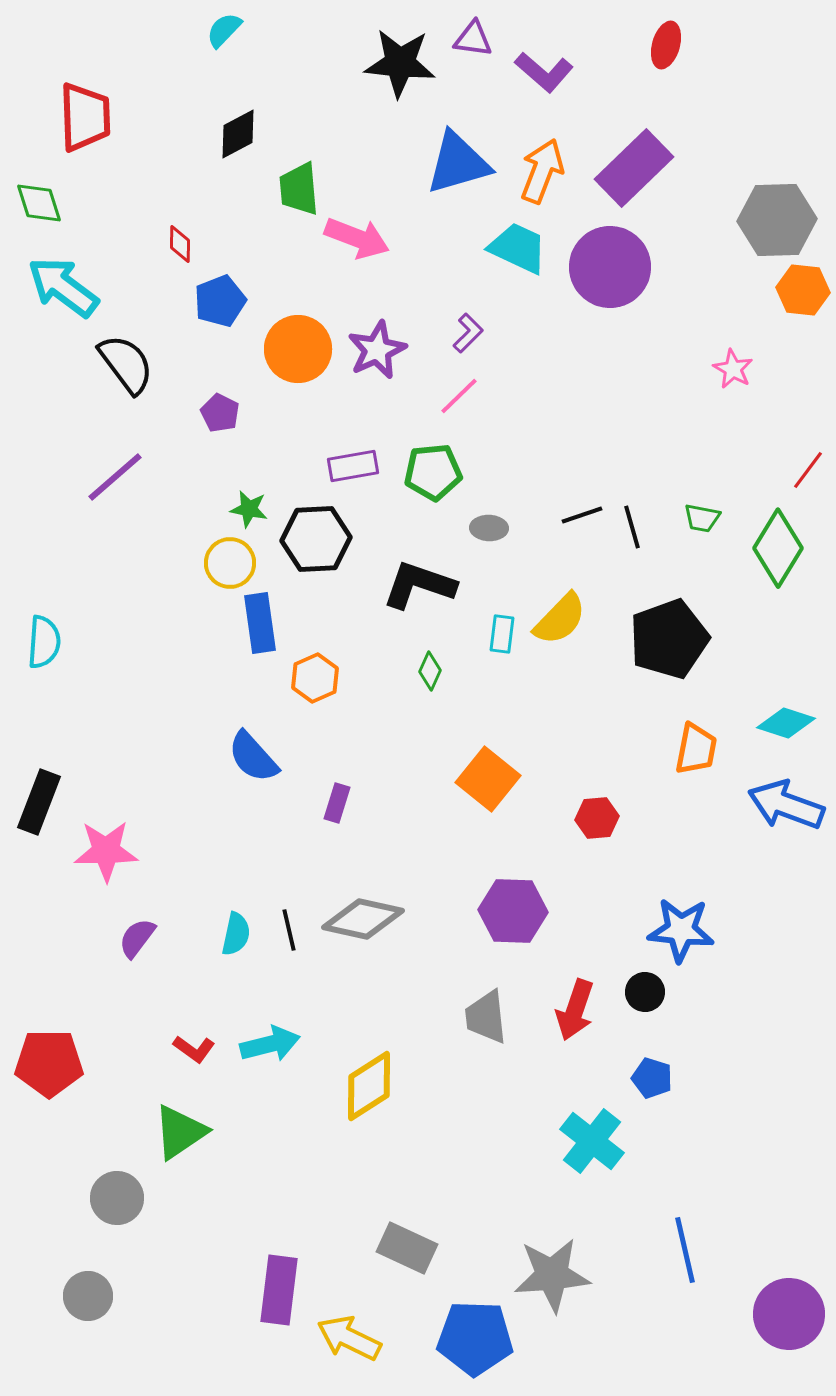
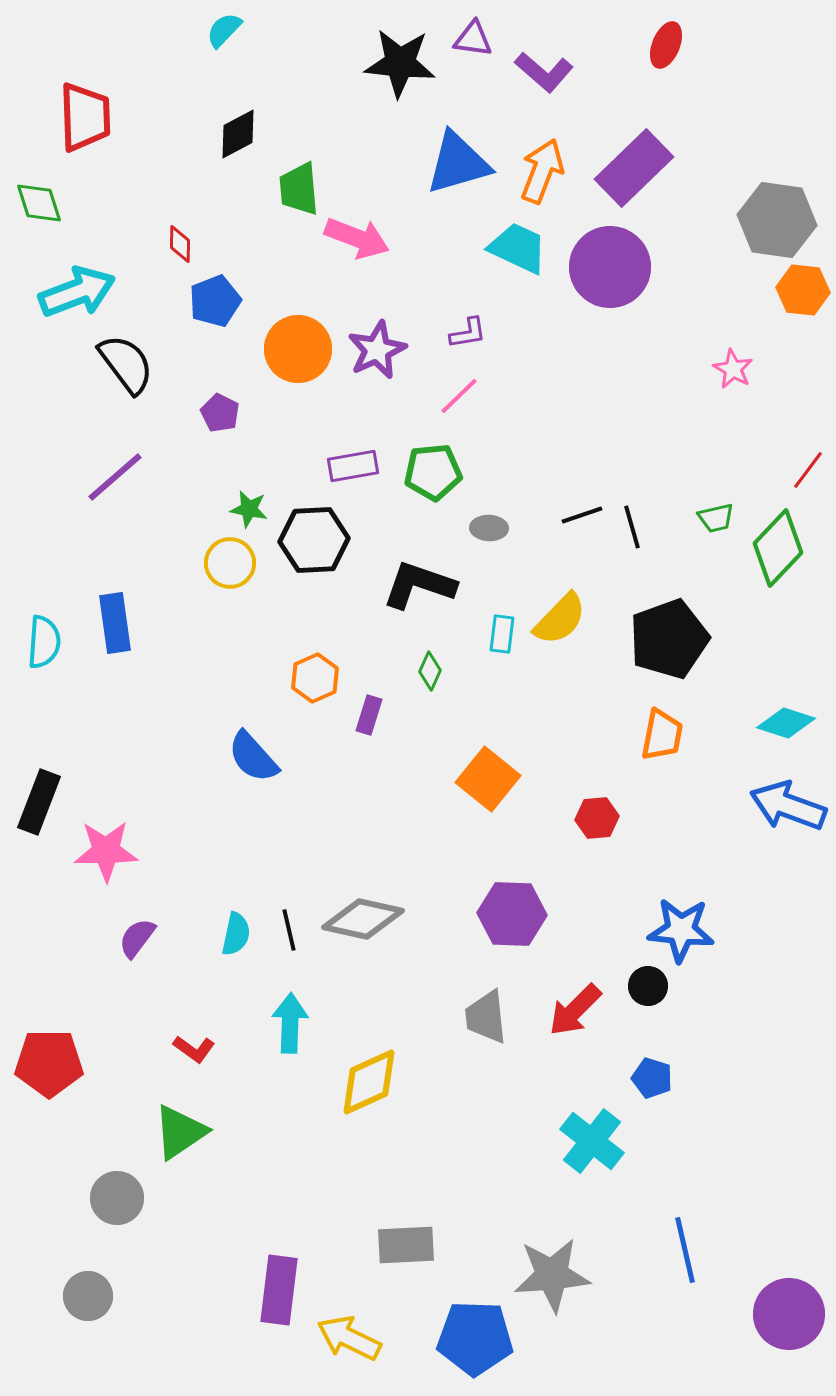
red ellipse at (666, 45): rotated 6 degrees clockwise
gray hexagon at (777, 220): rotated 10 degrees clockwise
cyan arrow at (63, 287): moved 14 px right, 5 px down; rotated 122 degrees clockwise
blue pentagon at (220, 301): moved 5 px left
purple L-shape at (468, 333): rotated 36 degrees clockwise
green trapezoid at (702, 518): moved 14 px right; rotated 24 degrees counterclockwise
black hexagon at (316, 539): moved 2 px left, 1 px down
green diamond at (778, 548): rotated 12 degrees clockwise
blue rectangle at (260, 623): moved 145 px left
orange trapezoid at (696, 749): moved 34 px left, 14 px up
purple rectangle at (337, 803): moved 32 px right, 88 px up
blue arrow at (786, 805): moved 2 px right, 1 px down
purple hexagon at (513, 911): moved 1 px left, 3 px down
black circle at (645, 992): moved 3 px right, 6 px up
red arrow at (575, 1010): rotated 26 degrees clockwise
cyan arrow at (270, 1044): moved 20 px right, 21 px up; rotated 74 degrees counterclockwise
yellow diamond at (369, 1086): moved 4 px up; rotated 8 degrees clockwise
gray rectangle at (407, 1248): moved 1 px left, 3 px up; rotated 28 degrees counterclockwise
